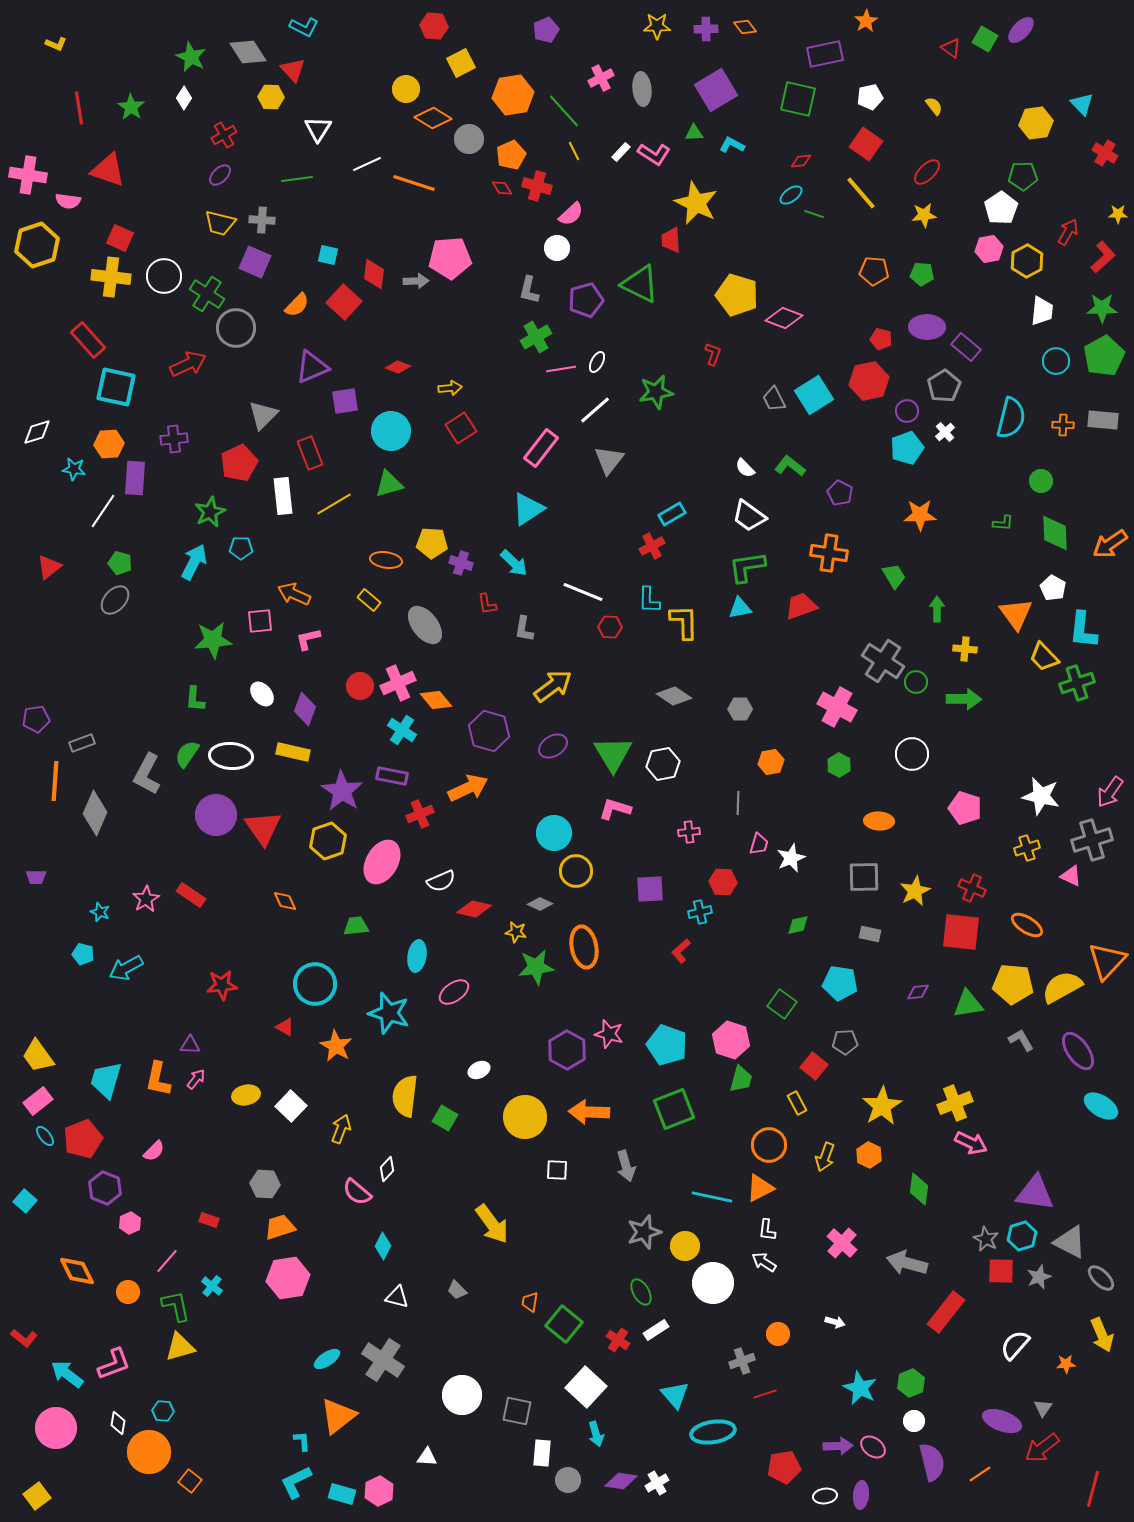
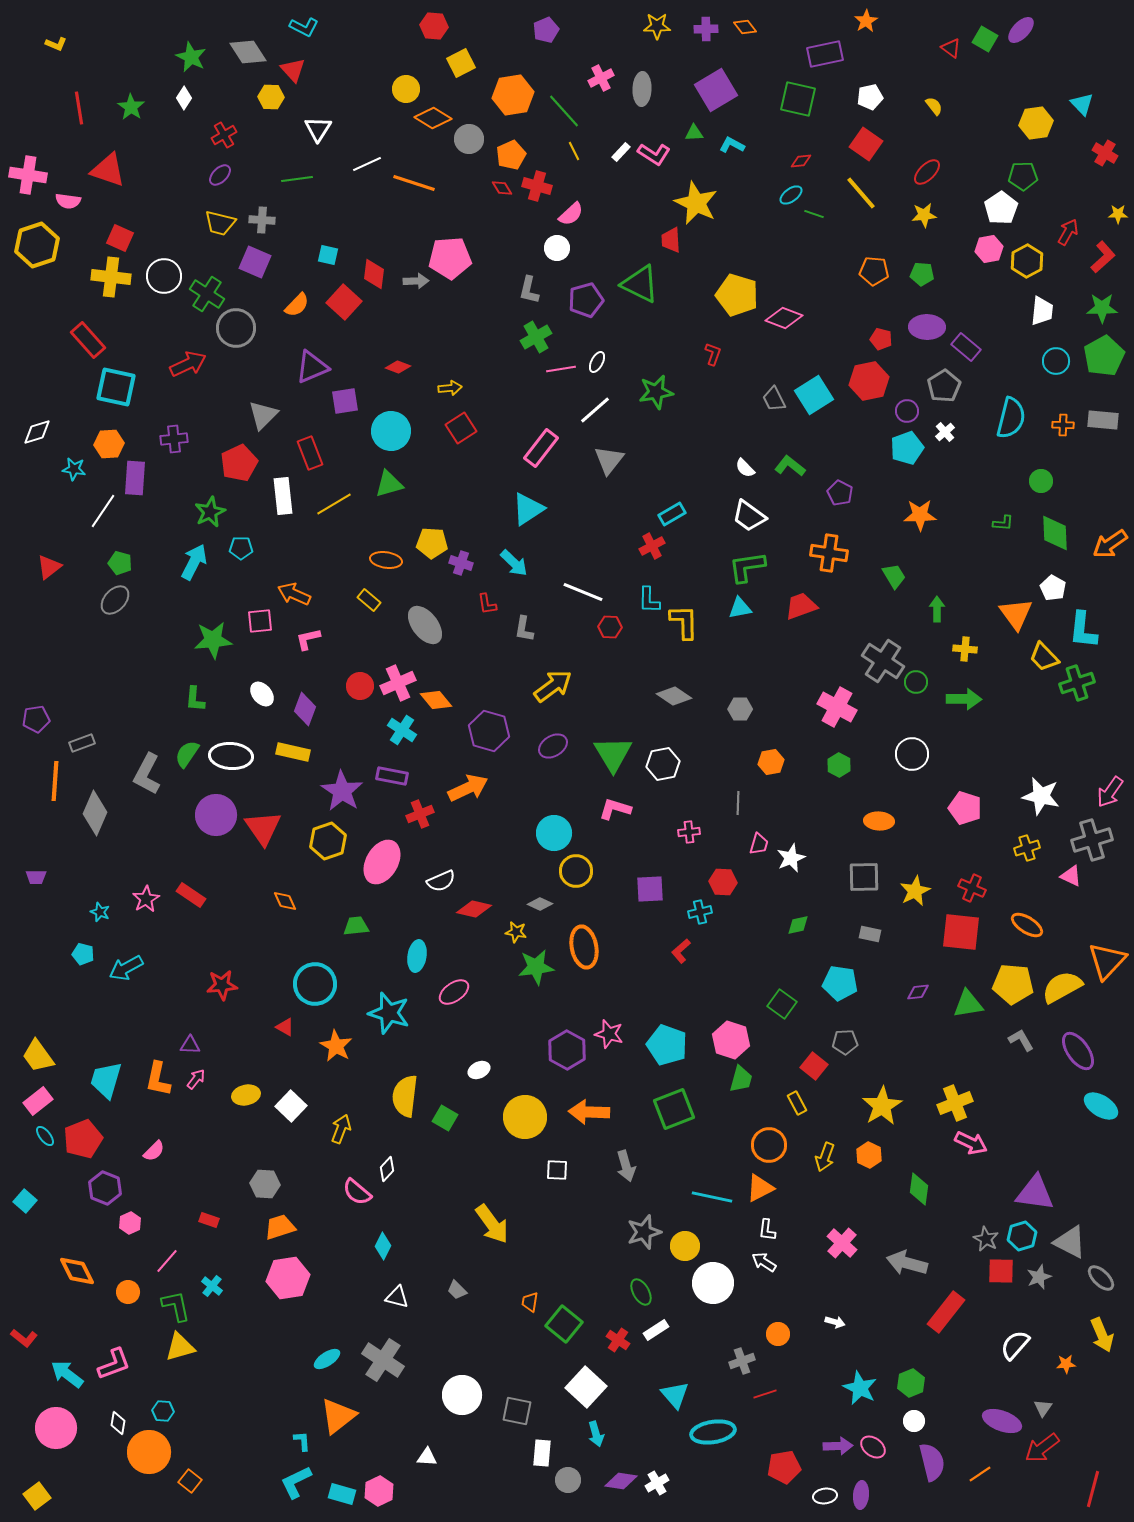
gray ellipse at (642, 89): rotated 8 degrees clockwise
